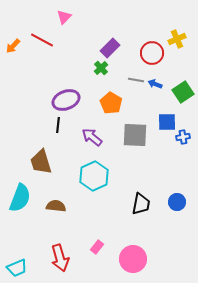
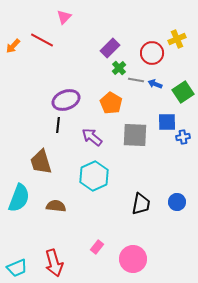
green cross: moved 18 px right
cyan semicircle: moved 1 px left
red arrow: moved 6 px left, 5 px down
